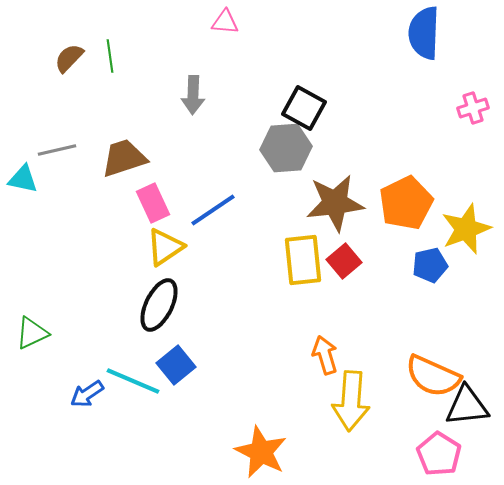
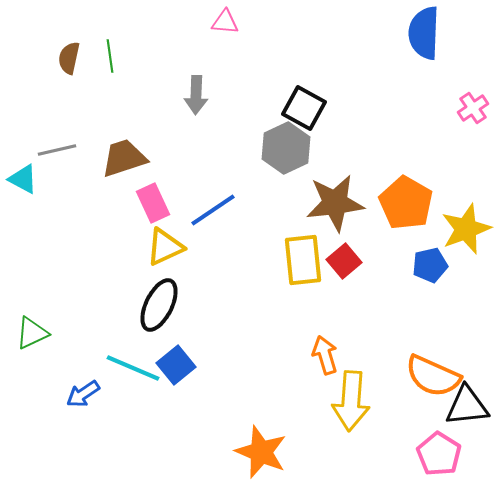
brown semicircle: rotated 32 degrees counterclockwise
gray arrow: moved 3 px right
pink cross: rotated 16 degrees counterclockwise
gray hexagon: rotated 21 degrees counterclockwise
cyan triangle: rotated 16 degrees clockwise
orange pentagon: rotated 16 degrees counterclockwise
yellow triangle: rotated 9 degrees clockwise
cyan line: moved 13 px up
blue arrow: moved 4 px left
orange star: rotated 4 degrees counterclockwise
